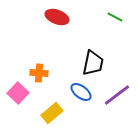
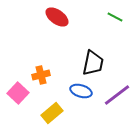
red ellipse: rotated 15 degrees clockwise
orange cross: moved 2 px right, 2 px down; rotated 18 degrees counterclockwise
blue ellipse: moved 1 px up; rotated 20 degrees counterclockwise
